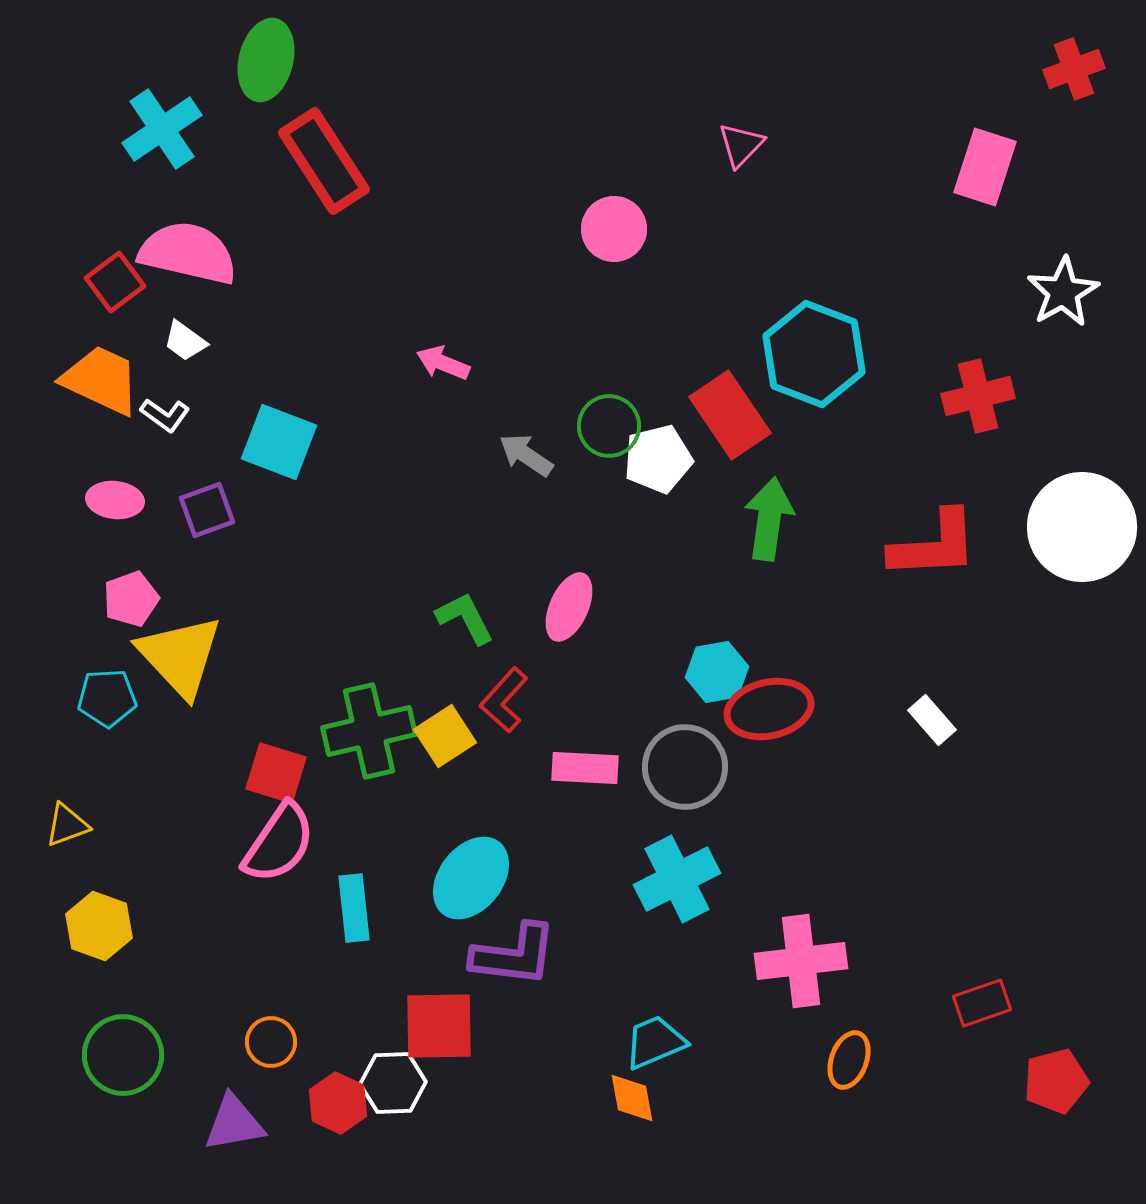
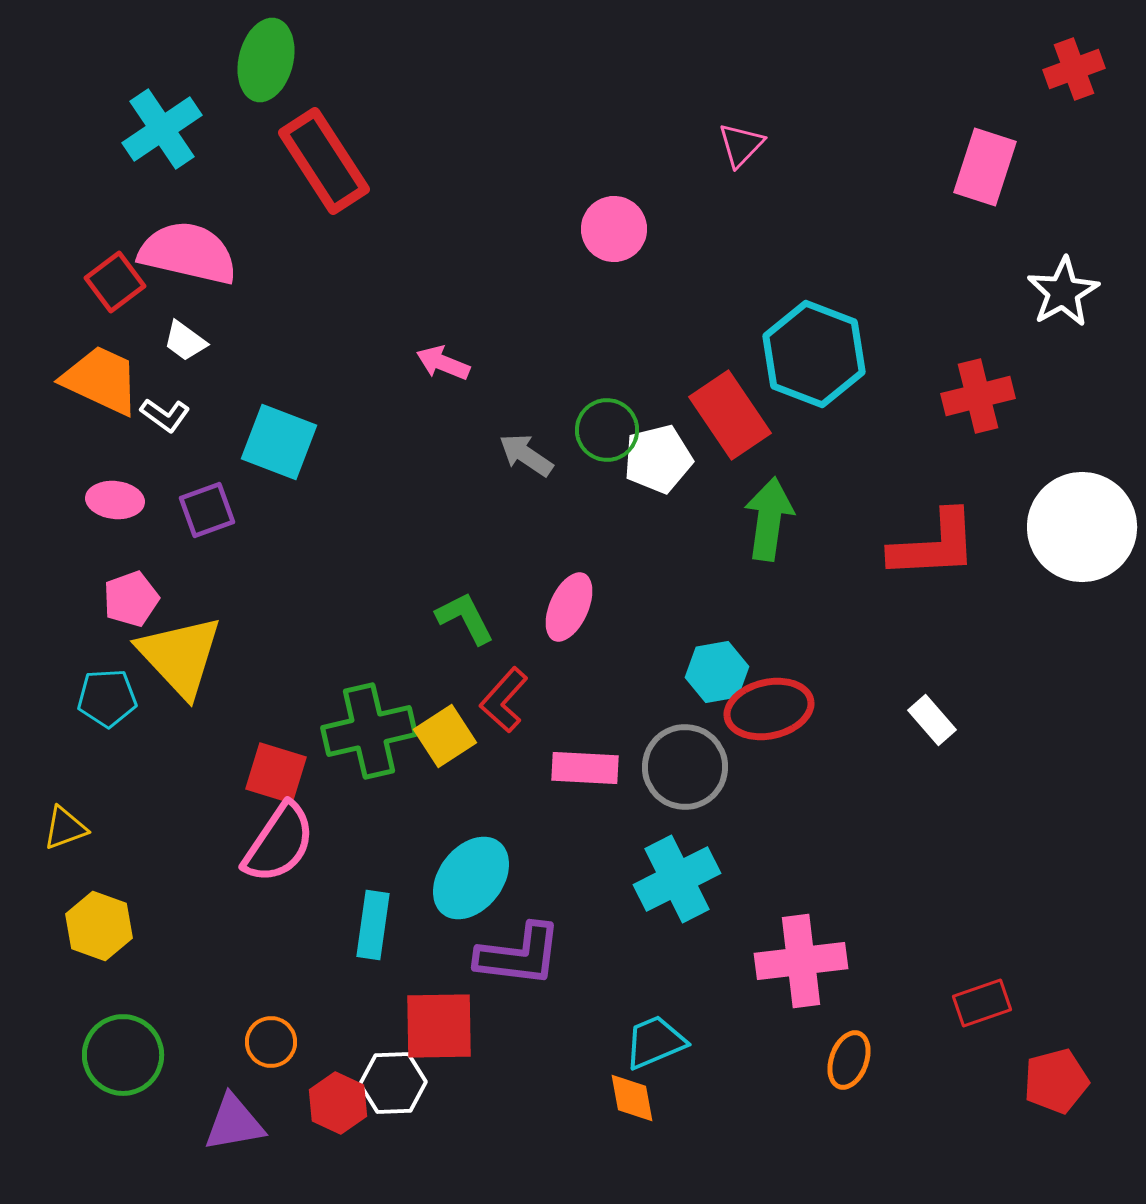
green circle at (609, 426): moved 2 px left, 4 px down
yellow triangle at (67, 825): moved 2 px left, 3 px down
cyan rectangle at (354, 908): moved 19 px right, 17 px down; rotated 14 degrees clockwise
purple L-shape at (514, 955): moved 5 px right
